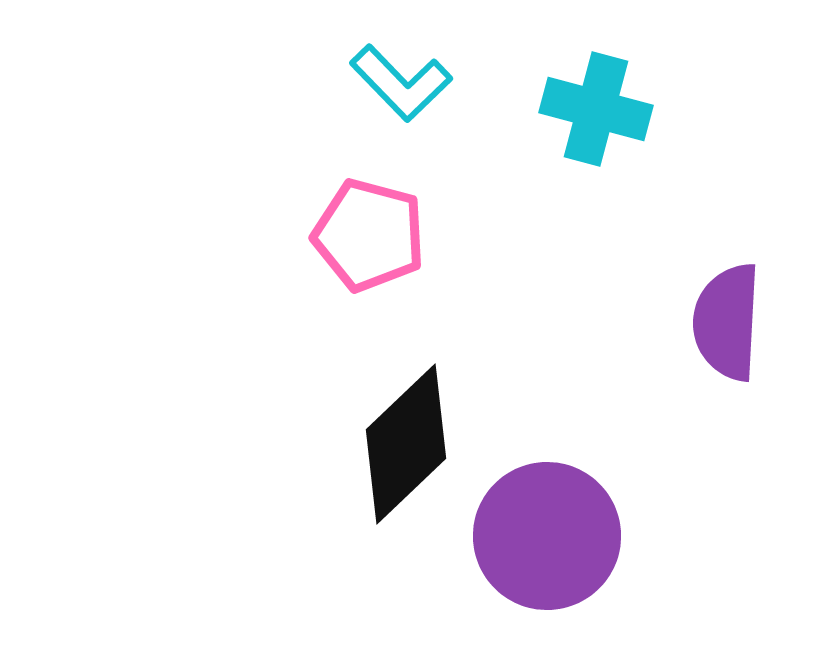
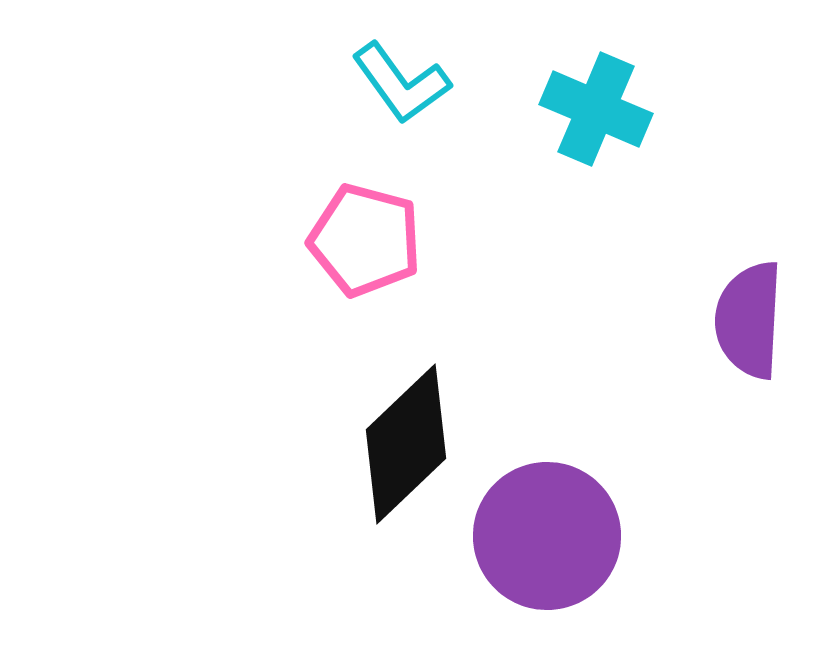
cyan L-shape: rotated 8 degrees clockwise
cyan cross: rotated 8 degrees clockwise
pink pentagon: moved 4 px left, 5 px down
purple semicircle: moved 22 px right, 2 px up
